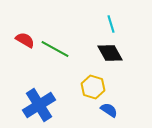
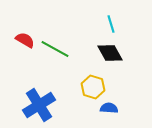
blue semicircle: moved 2 px up; rotated 30 degrees counterclockwise
